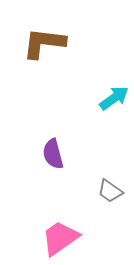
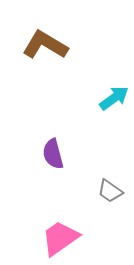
brown L-shape: moved 1 px right, 2 px down; rotated 24 degrees clockwise
